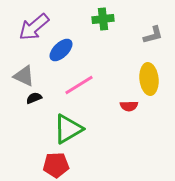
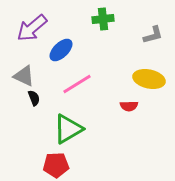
purple arrow: moved 2 px left, 1 px down
yellow ellipse: rotated 72 degrees counterclockwise
pink line: moved 2 px left, 1 px up
black semicircle: rotated 91 degrees clockwise
